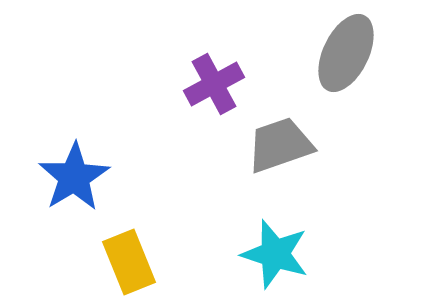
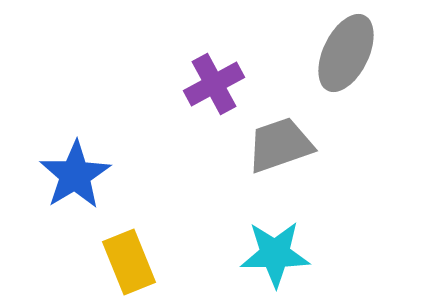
blue star: moved 1 px right, 2 px up
cyan star: rotated 18 degrees counterclockwise
